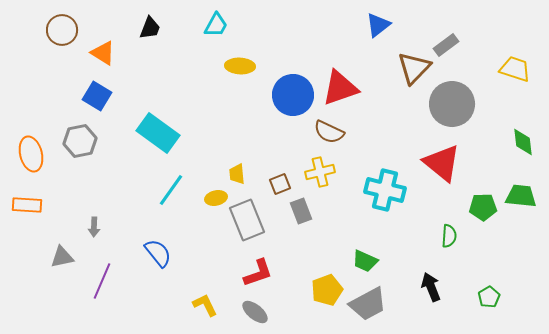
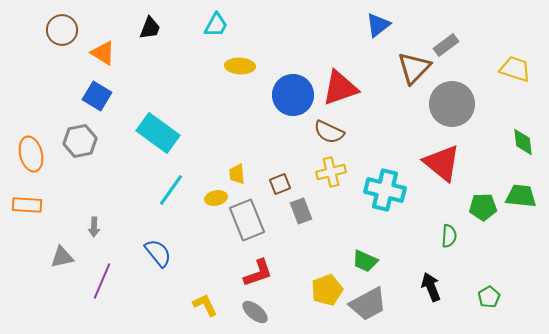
yellow cross at (320, 172): moved 11 px right
